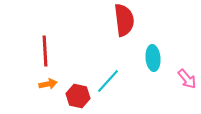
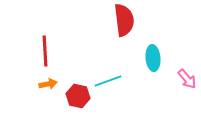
cyan line: rotated 28 degrees clockwise
